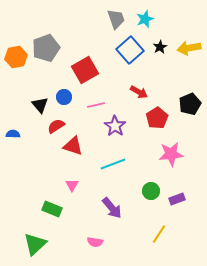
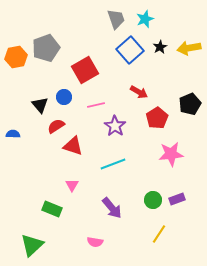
green circle: moved 2 px right, 9 px down
green triangle: moved 3 px left, 1 px down
